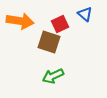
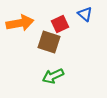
orange arrow: moved 2 px down; rotated 20 degrees counterclockwise
